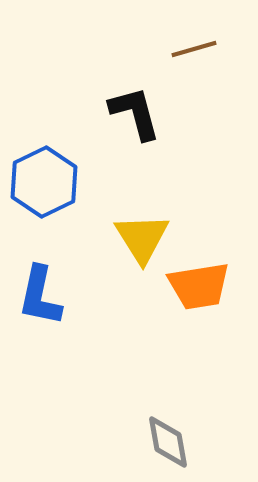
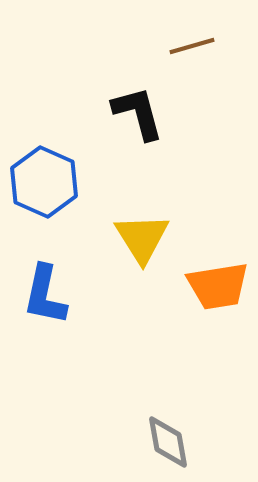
brown line: moved 2 px left, 3 px up
black L-shape: moved 3 px right
blue hexagon: rotated 10 degrees counterclockwise
orange trapezoid: moved 19 px right
blue L-shape: moved 5 px right, 1 px up
